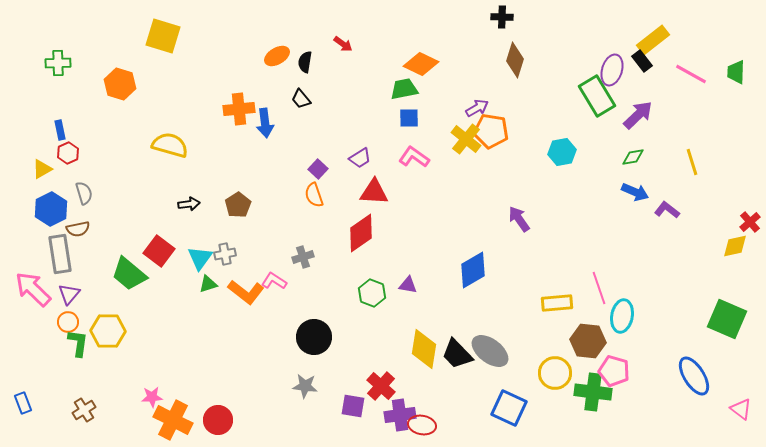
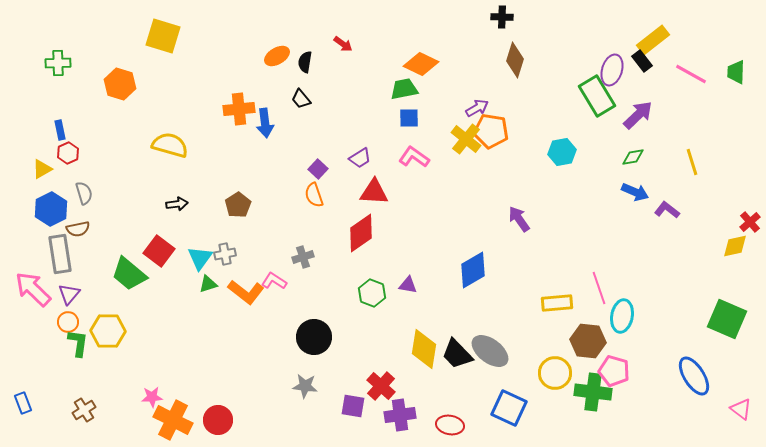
black arrow at (189, 204): moved 12 px left
red ellipse at (422, 425): moved 28 px right
